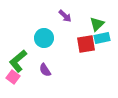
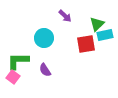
cyan rectangle: moved 3 px right, 3 px up
green L-shape: rotated 40 degrees clockwise
